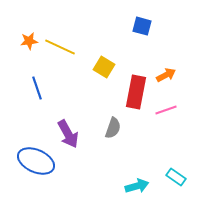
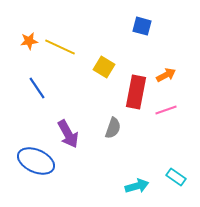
blue line: rotated 15 degrees counterclockwise
